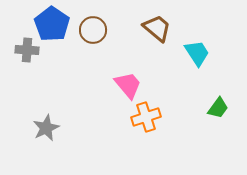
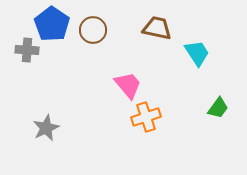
brown trapezoid: rotated 28 degrees counterclockwise
